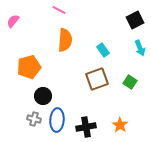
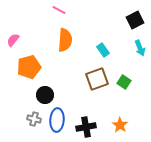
pink semicircle: moved 19 px down
green square: moved 6 px left
black circle: moved 2 px right, 1 px up
